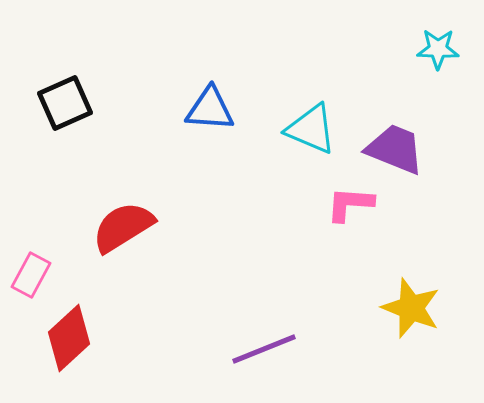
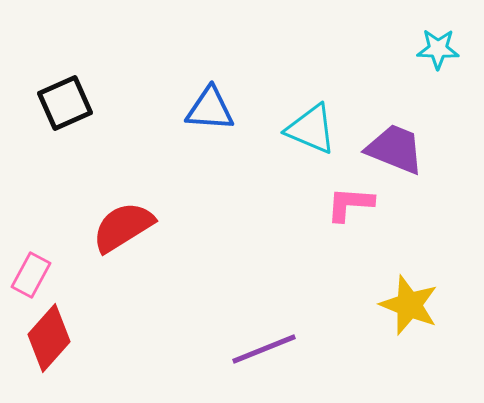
yellow star: moved 2 px left, 3 px up
red diamond: moved 20 px left; rotated 6 degrees counterclockwise
